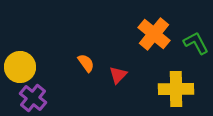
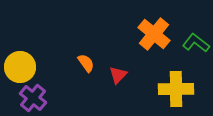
green L-shape: rotated 24 degrees counterclockwise
